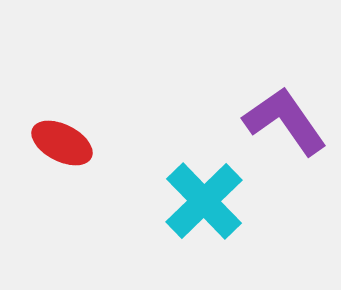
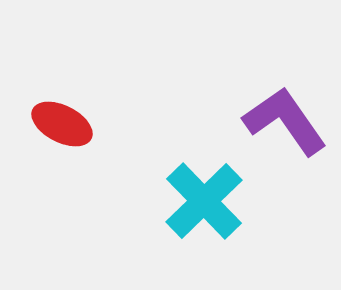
red ellipse: moved 19 px up
